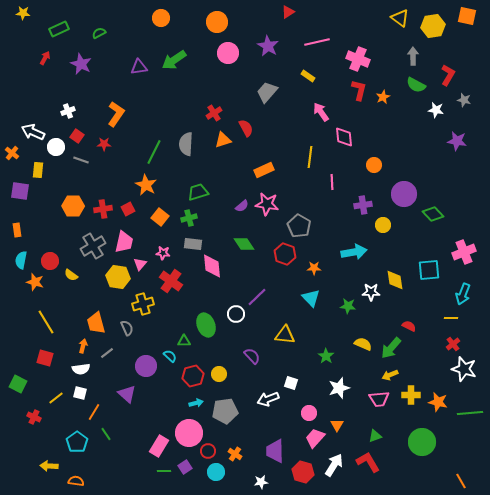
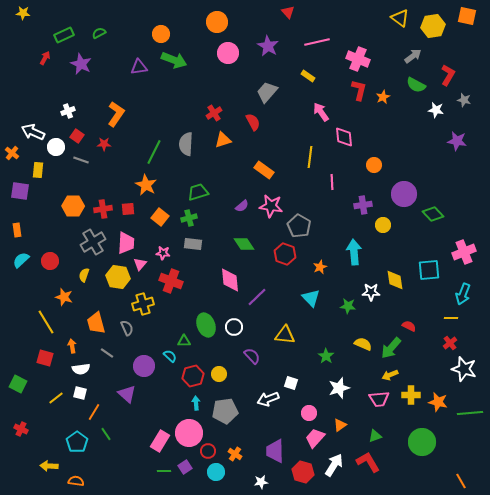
red triangle at (288, 12): rotated 40 degrees counterclockwise
orange circle at (161, 18): moved 16 px down
green rectangle at (59, 29): moved 5 px right, 6 px down
gray arrow at (413, 56): rotated 54 degrees clockwise
green arrow at (174, 60): rotated 125 degrees counterclockwise
red semicircle at (246, 128): moved 7 px right, 6 px up
orange rectangle at (264, 170): rotated 60 degrees clockwise
pink star at (267, 204): moved 4 px right, 2 px down
red square at (128, 209): rotated 24 degrees clockwise
pink trapezoid at (124, 242): moved 2 px right, 1 px down; rotated 10 degrees counterclockwise
gray cross at (93, 246): moved 4 px up
cyan arrow at (354, 252): rotated 85 degrees counterclockwise
cyan semicircle at (21, 260): rotated 36 degrees clockwise
pink diamond at (212, 266): moved 18 px right, 14 px down
orange star at (314, 268): moved 6 px right, 1 px up; rotated 24 degrees counterclockwise
yellow semicircle at (71, 275): moved 13 px right; rotated 72 degrees clockwise
red cross at (171, 281): rotated 15 degrees counterclockwise
orange star at (35, 282): moved 29 px right, 15 px down
white circle at (236, 314): moved 2 px left, 13 px down
red cross at (453, 344): moved 3 px left, 1 px up
orange arrow at (83, 346): moved 11 px left; rotated 24 degrees counterclockwise
gray line at (107, 353): rotated 72 degrees clockwise
purple circle at (146, 366): moved 2 px left
cyan arrow at (196, 403): rotated 80 degrees counterclockwise
red cross at (34, 417): moved 13 px left, 12 px down
orange triangle at (337, 425): moved 3 px right; rotated 24 degrees clockwise
pink rectangle at (159, 446): moved 1 px right, 5 px up
